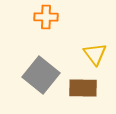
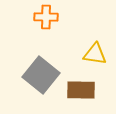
yellow triangle: rotated 45 degrees counterclockwise
brown rectangle: moved 2 px left, 2 px down
